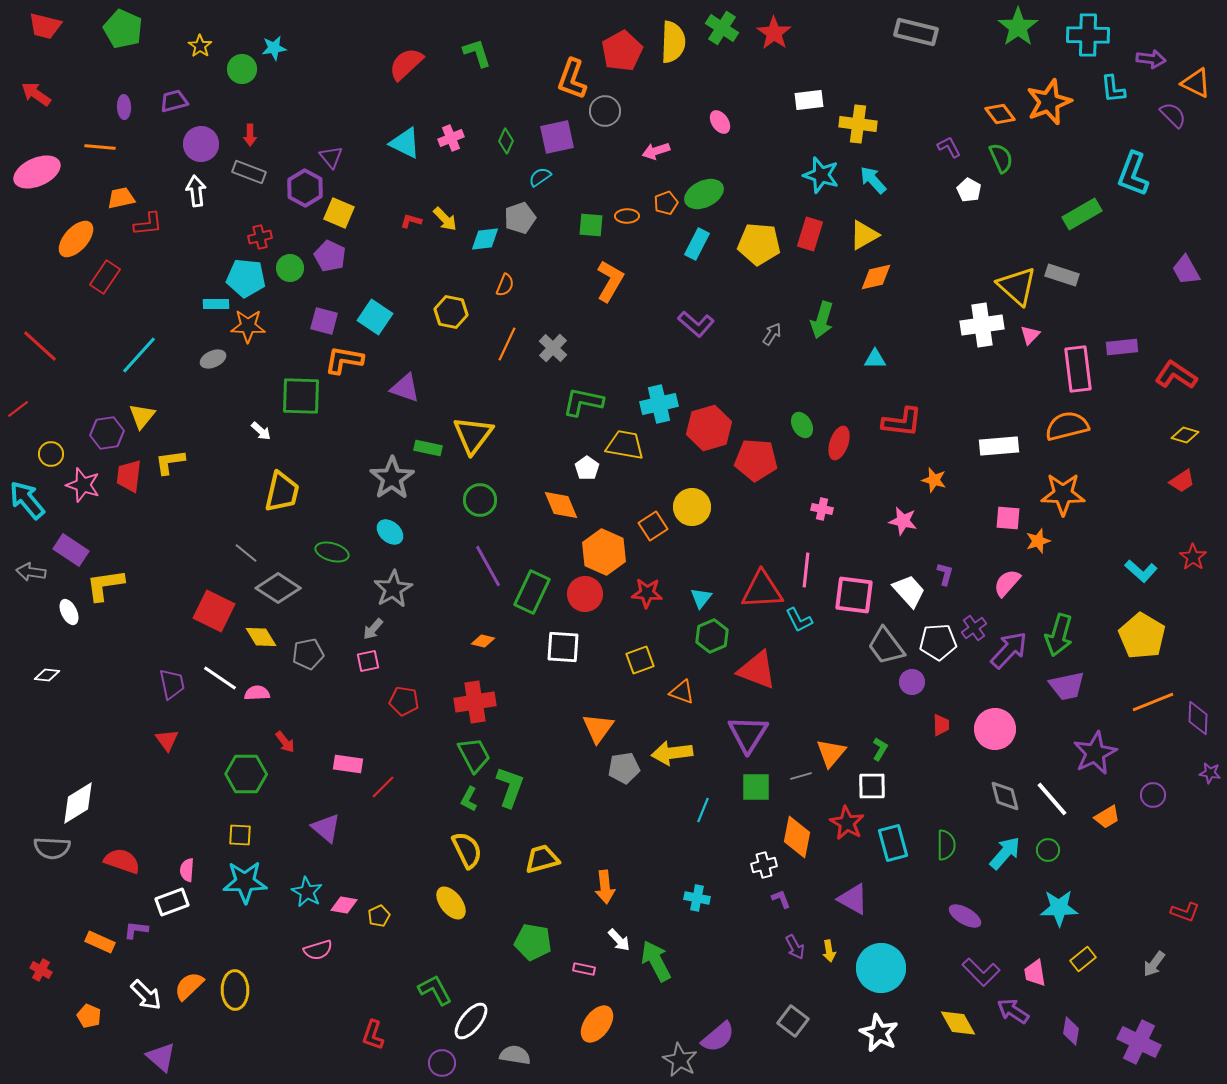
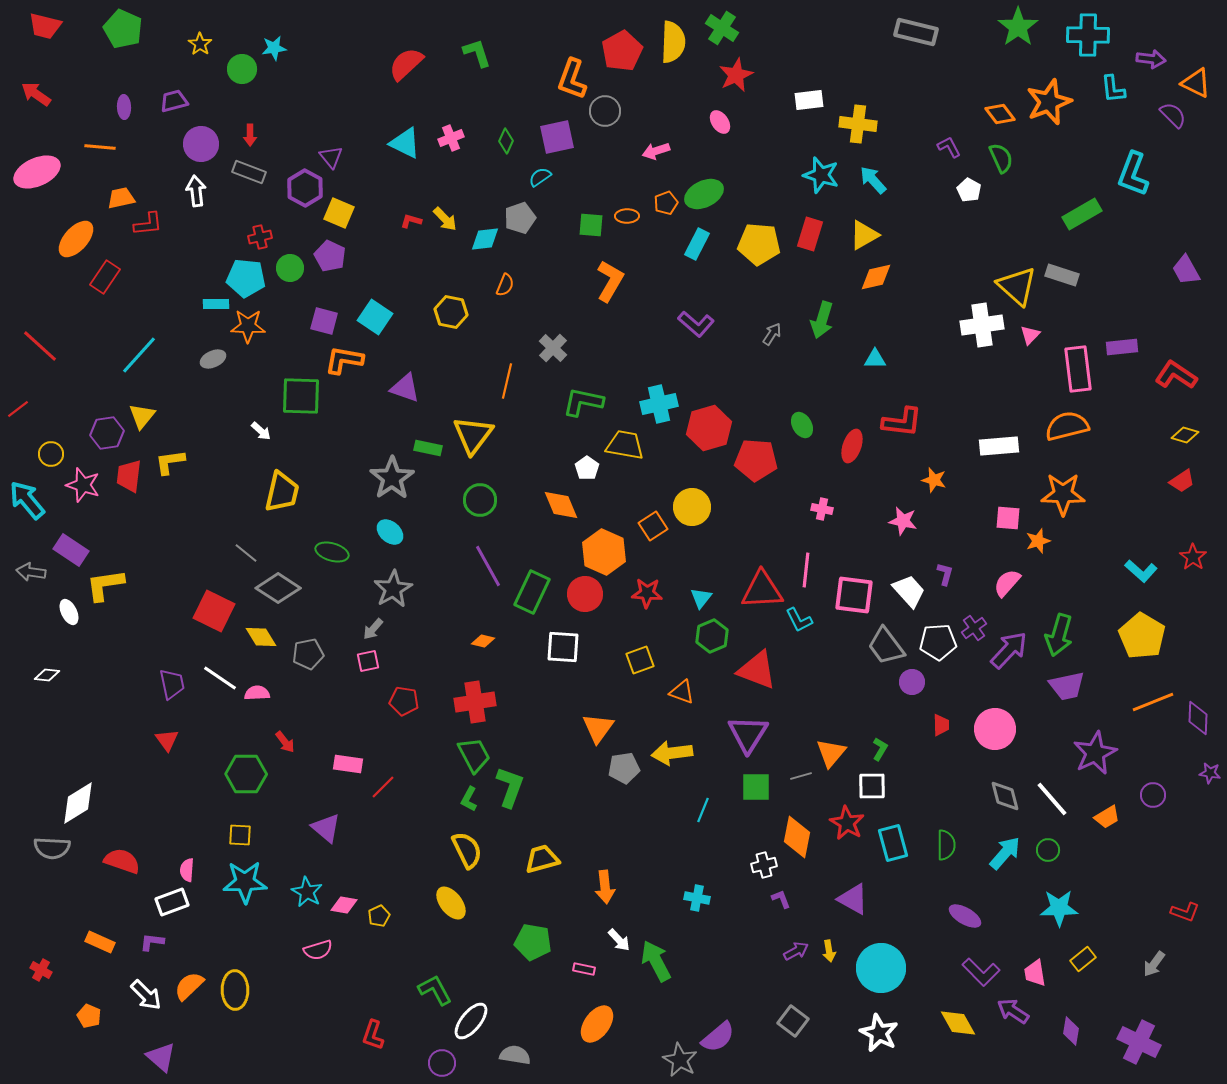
red star at (774, 33): moved 38 px left, 42 px down; rotated 12 degrees clockwise
yellow star at (200, 46): moved 2 px up
orange line at (507, 344): moved 37 px down; rotated 12 degrees counterclockwise
red ellipse at (839, 443): moved 13 px right, 3 px down
purple L-shape at (136, 930): moved 16 px right, 12 px down
purple arrow at (795, 947): moved 1 px right, 4 px down; rotated 90 degrees counterclockwise
